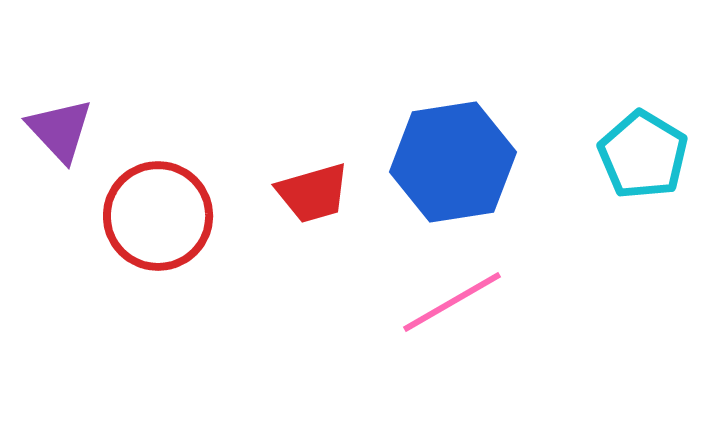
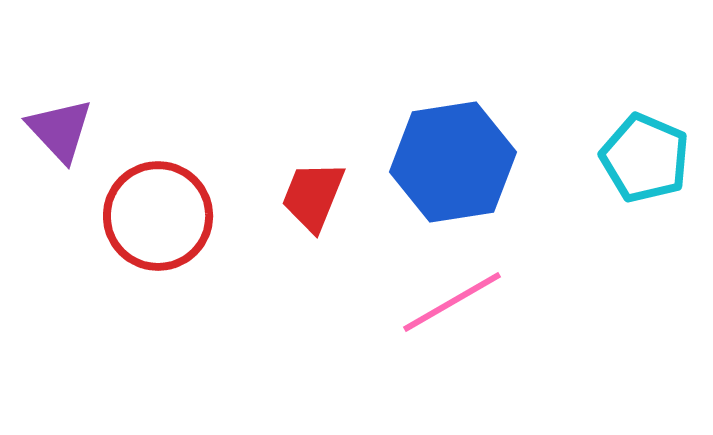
cyan pentagon: moved 2 px right, 3 px down; rotated 8 degrees counterclockwise
red trapezoid: moved 3 px down; rotated 128 degrees clockwise
